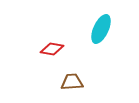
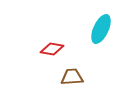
brown trapezoid: moved 5 px up
